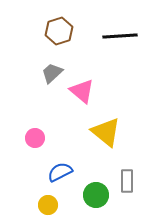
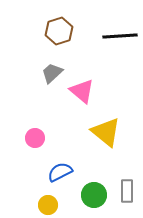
gray rectangle: moved 10 px down
green circle: moved 2 px left
